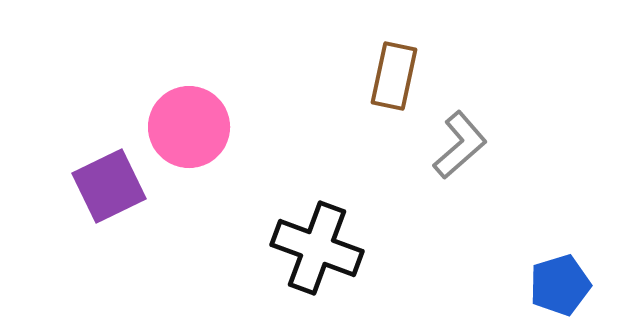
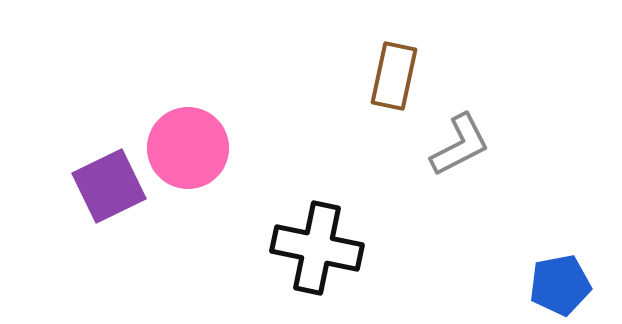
pink circle: moved 1 px left, 21 px down
gray L-shape: rotated 14 degrees clockwise
black cross: rotated 8 degrees counterclockwise
blue pentagon: rotated 6 degrees clockwise
